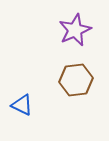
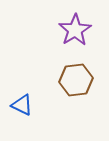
purple star: rotated 8 degrees counterclockwise
